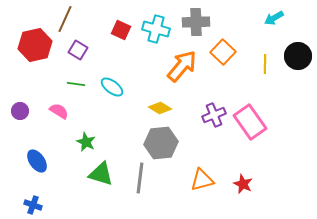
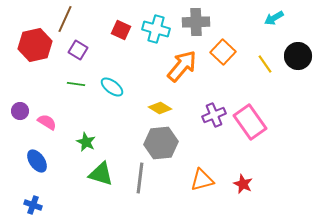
yellow line: rotated 36 degrees counterclockwise
pink semicircle: moved 12 px left, 11 px down
